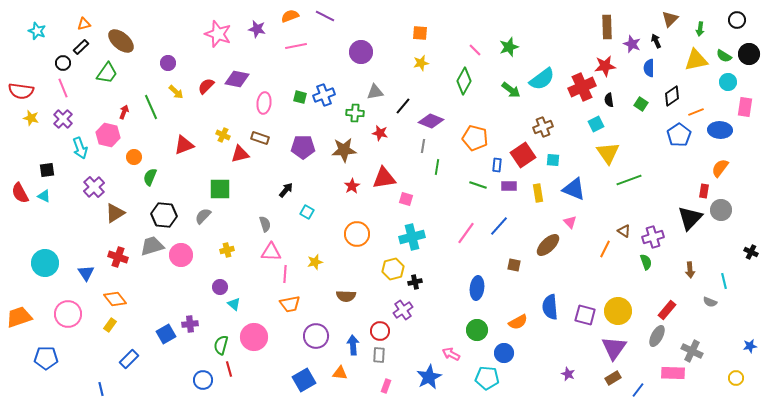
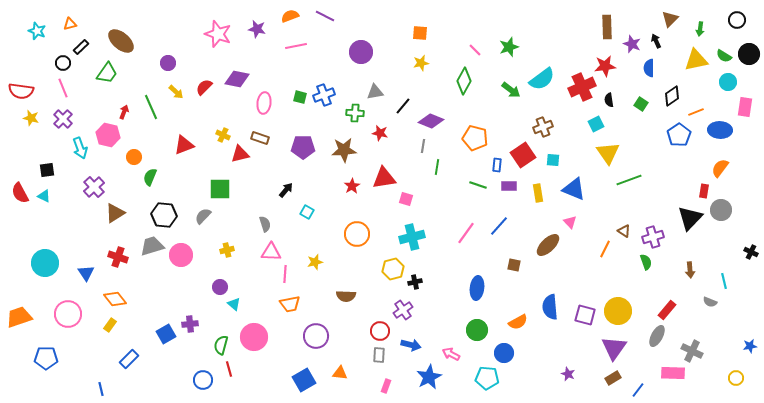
orange triangle at (84, 24): moved 14 px left
red semicircle at (206, 86): moved 2 px left, 1 px down
blue arrow at (353, 345): moved 58 px right; rotated 108 degrees clockwise
